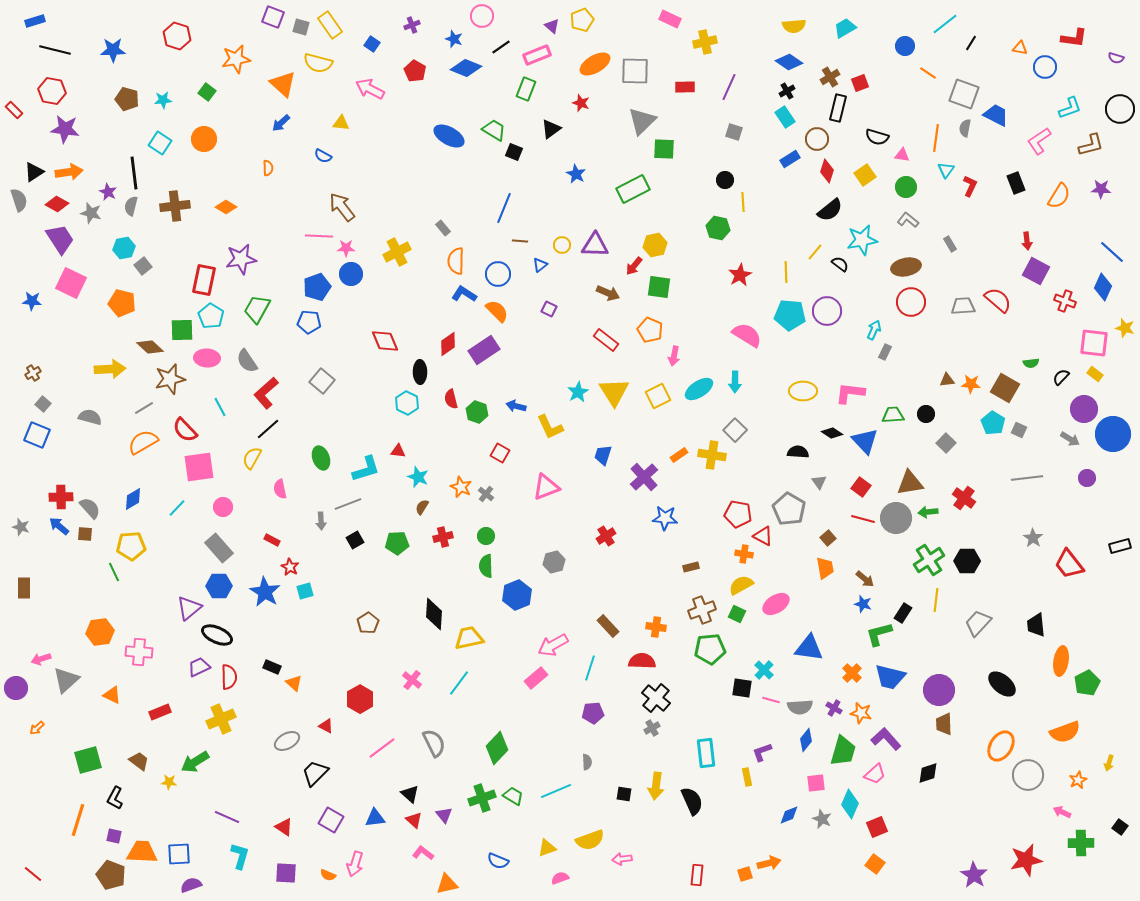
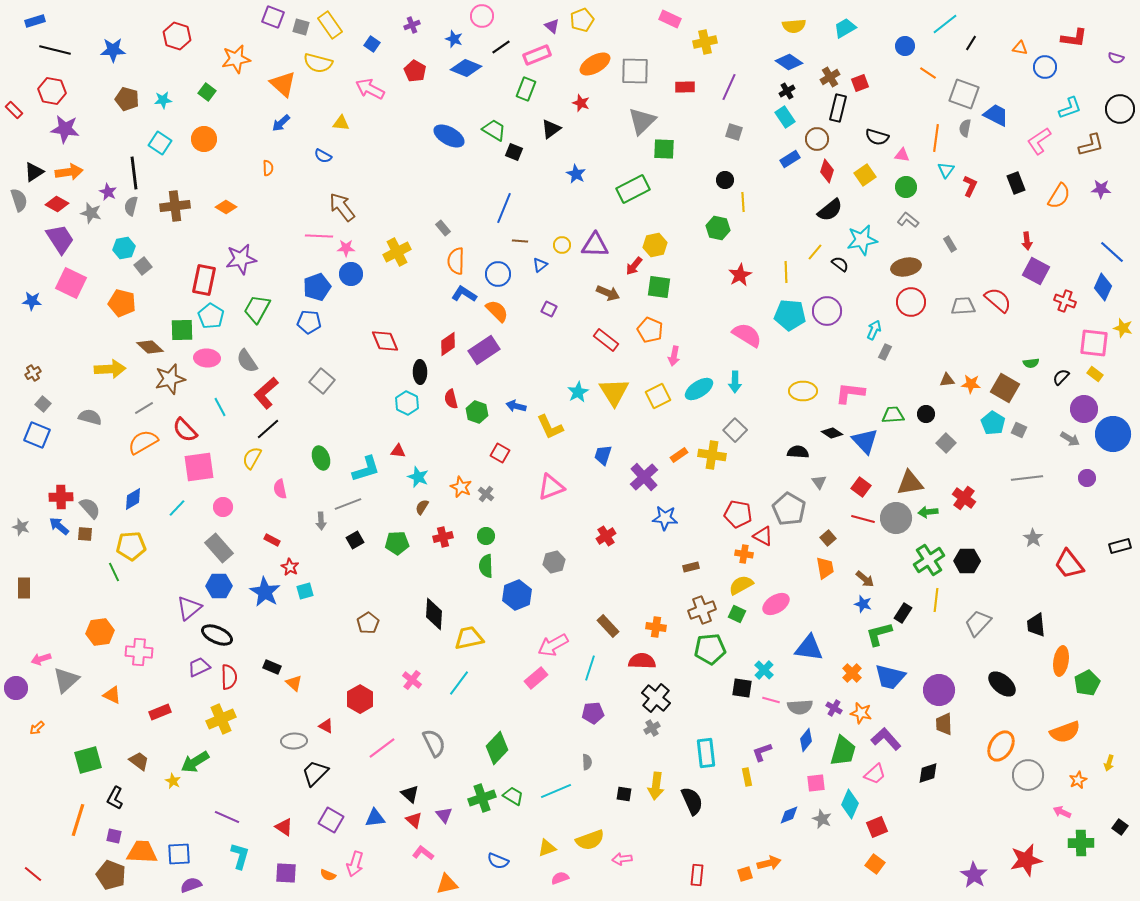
yellow star at (1125, 328): moved 2 px left
pink triangle at (546, 487): moved 5 px right
gray ellipse at (287, 741): moved 7 px right; rotated 25 degrees clockwise
yellow star at (169, 782): moved 4 px right, 1 px up; rotated 21 degrees clockwise
